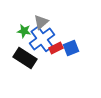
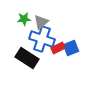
green star: moved 12 px up; rotated 16 degrees counterclockwise
blue cross: rotated 35 degrees counterclockwise
red rectangle: moved 2 px right
black rectangle: moved 2 px right
